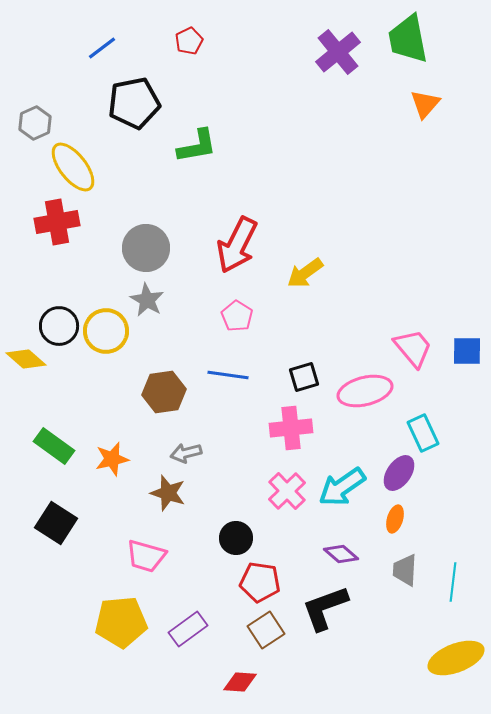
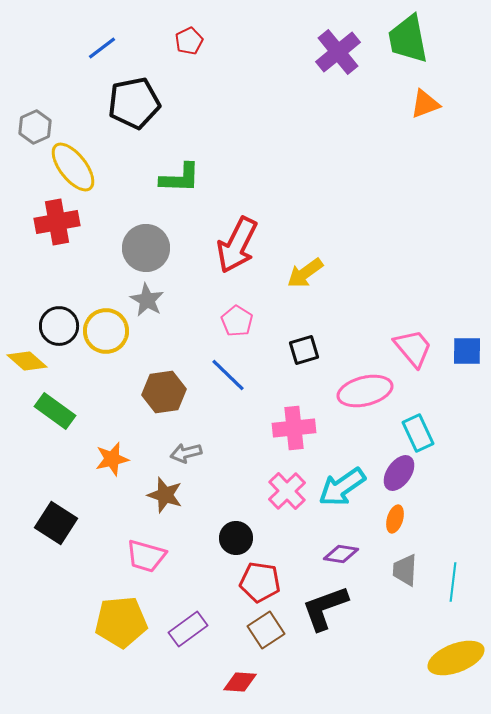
orange triangle at (425, 104): rotated 28 degrees clockwise
gray hexagon at (35, 123): moved 4 px down
green L-shape at (197, 146): moved 17 px left, 32 px down; rotated 12 degrees clockwise
pink pentagon at (237, 316): moved 5 px down
yellow diamond at (26, 359): moved 1 px right, 2 px down
blue line at (228, 375): rotated 36 degrees clockwise
black square at (304, 377): moved 27 px up
pink cross at (291, 428): moved 3 px right
cyan rectangle at (423, 433): moved 5 px left
green rectangle at (54, 446): moved 1 px right, 35 px up
brown star at (168, 493): moved 3 px left, 2 px down
purple diamond at (341, 554): rotated 32 degrees counterclockwise
